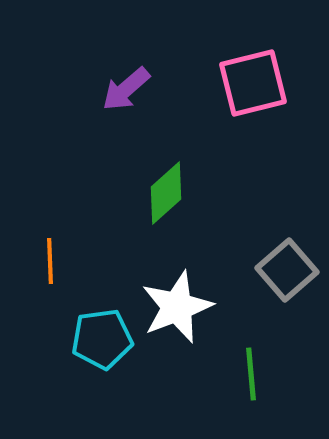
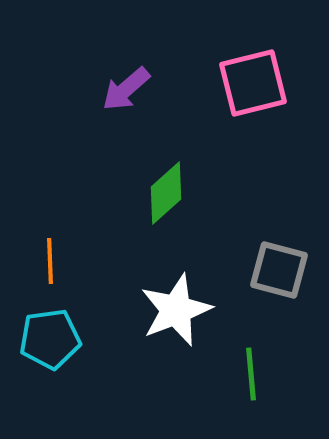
gray square: moved 8 px left; rotated 34 degrees counterclockwise
white star: moved 1 px left, 3 px down
cyan pentagon: moved 52 px left
